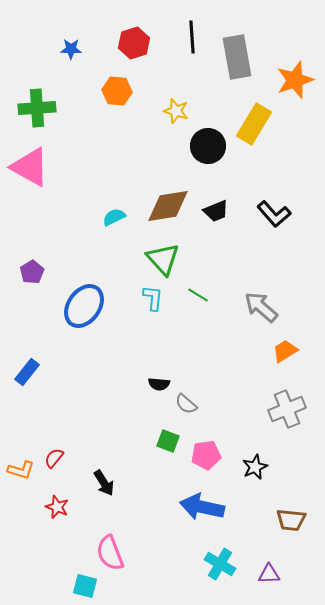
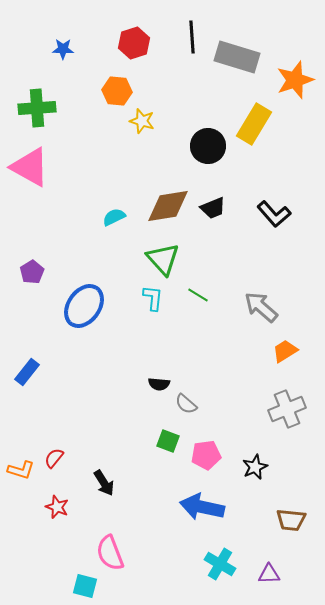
blue star: moved 8 px left
gray rectangle: rotated 63 degrees counterclockwise
yellow star: moved 34 px left, 10 px down
black trapezoid: moved 3 px left, 3 px up
